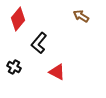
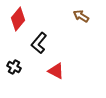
red triangle: moved 1 px left, 1 px up
